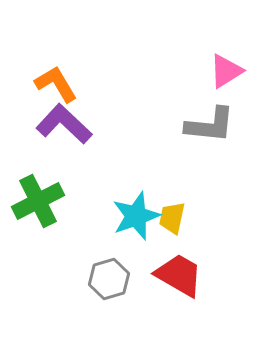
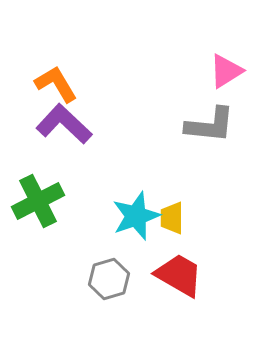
yellow trapezoid: rotated 12 degrees counterclockwise
